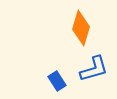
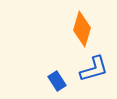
orange diamond: moved 1 px right, 1 px down
